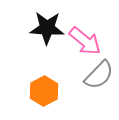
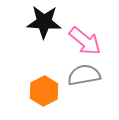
black star: moved 3 px left, 6 px up
gray semicircle: moved 15 px left; rotated 144 degrees counterclockwise
